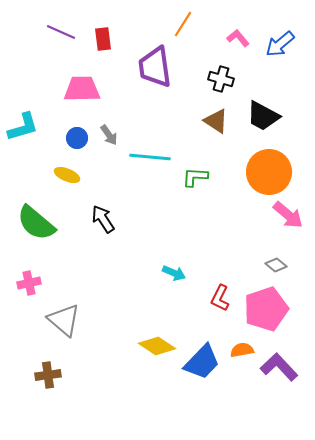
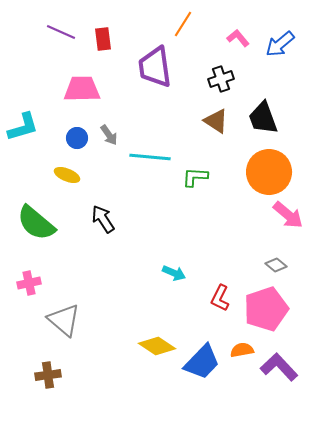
black cross: rotated 35 degrees counterclockwise
black trapezoid: moved 2 px down; rotated 42 degrees clockwise
